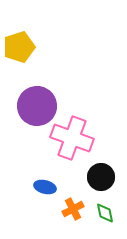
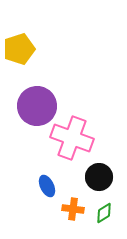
yellow pentagon: moved 2 px down
black circle: moved 2 px left
blue ellipse: moved 2 px right, 1 px up; rotated 50 degrees clockwise
orange cross: rotated 35 degrees clockwise
green diamond: moved 1 px left; rotated 70 degrees clockwise
